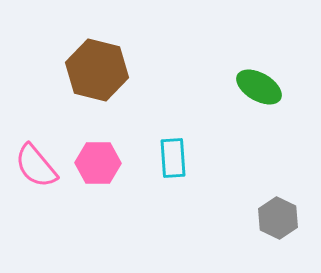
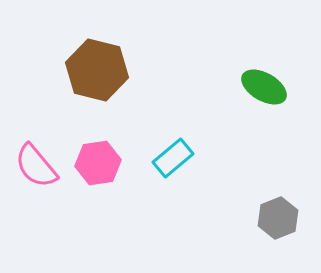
green ellipse: moved 5 px right
cyan rectangle: rotated 54 degrees clockwise
pink hexagon: rotated 9 degrees counterclockwise
gray hexagon: rotated 12 degrees clockwise
